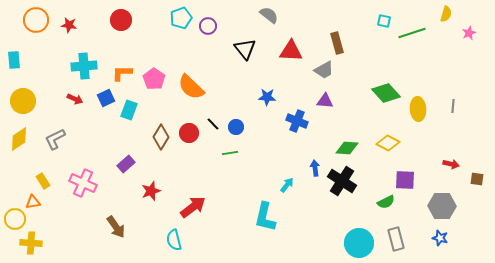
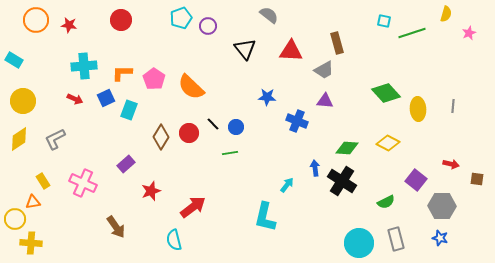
cyan rectangle at (14, 60): rotated 54 degrees counterclockwise
purple square at (405, 180): moved 11 px right; rotated 35 degrees clockwise
